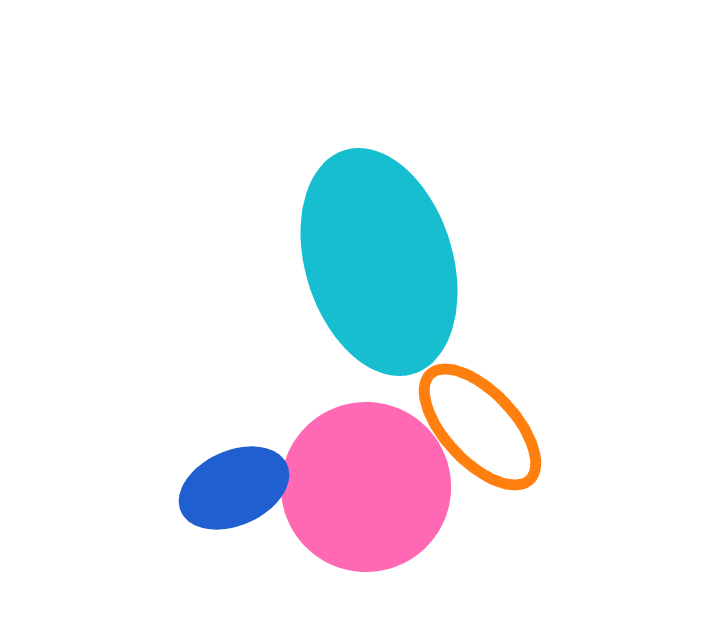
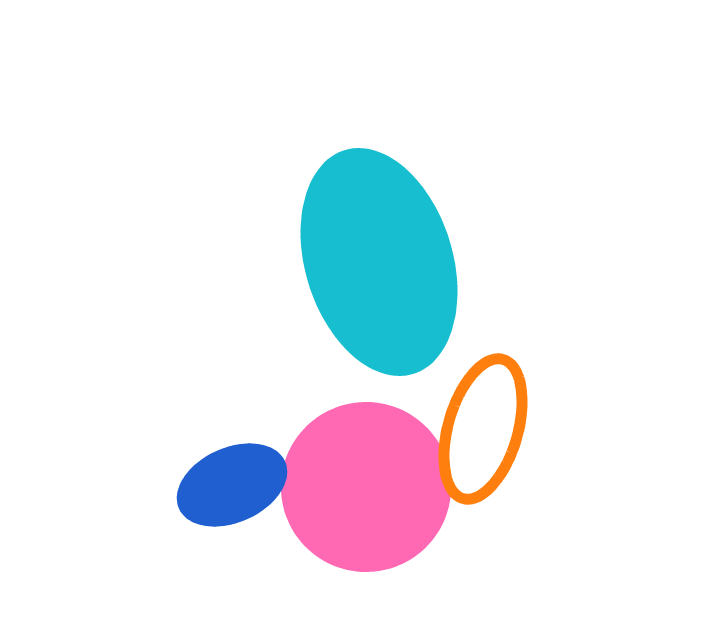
orange ellipse: moved 3 px right, 2 px down; rotated 59 degrees clockwise
blue ellipse: moved 2 px left, 3 px up
